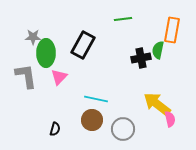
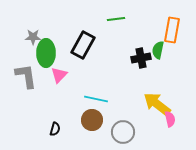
green line: moved 7 px left
pink triangle: moved 2 px up
gray circle: moved 3 px down
